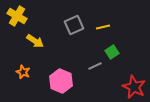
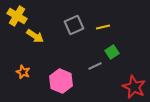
yellow arrow: moved 5 px up
